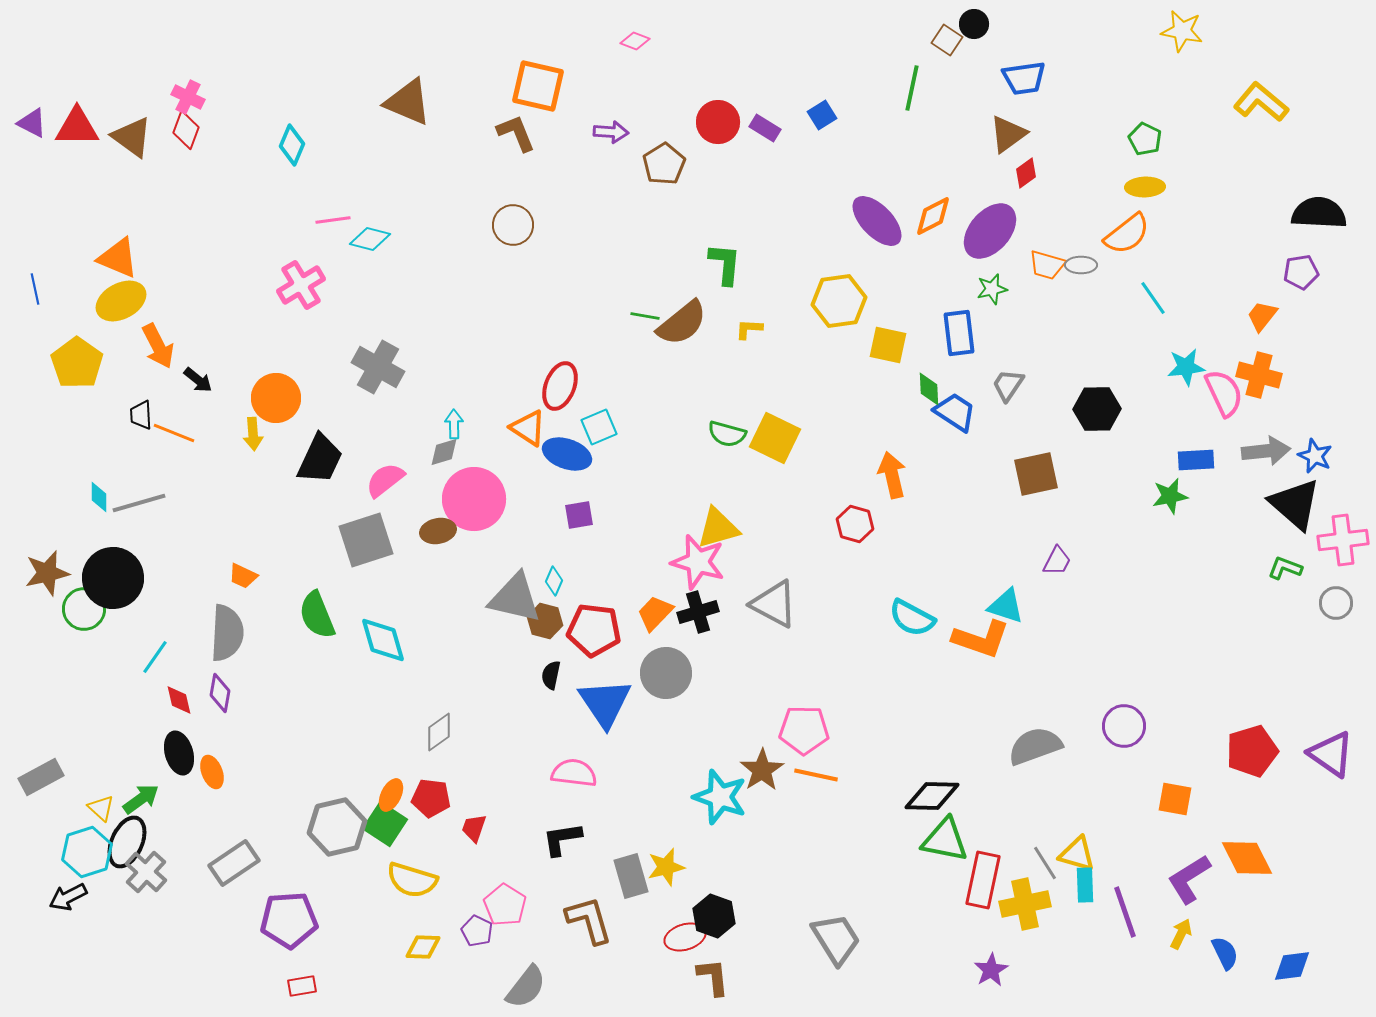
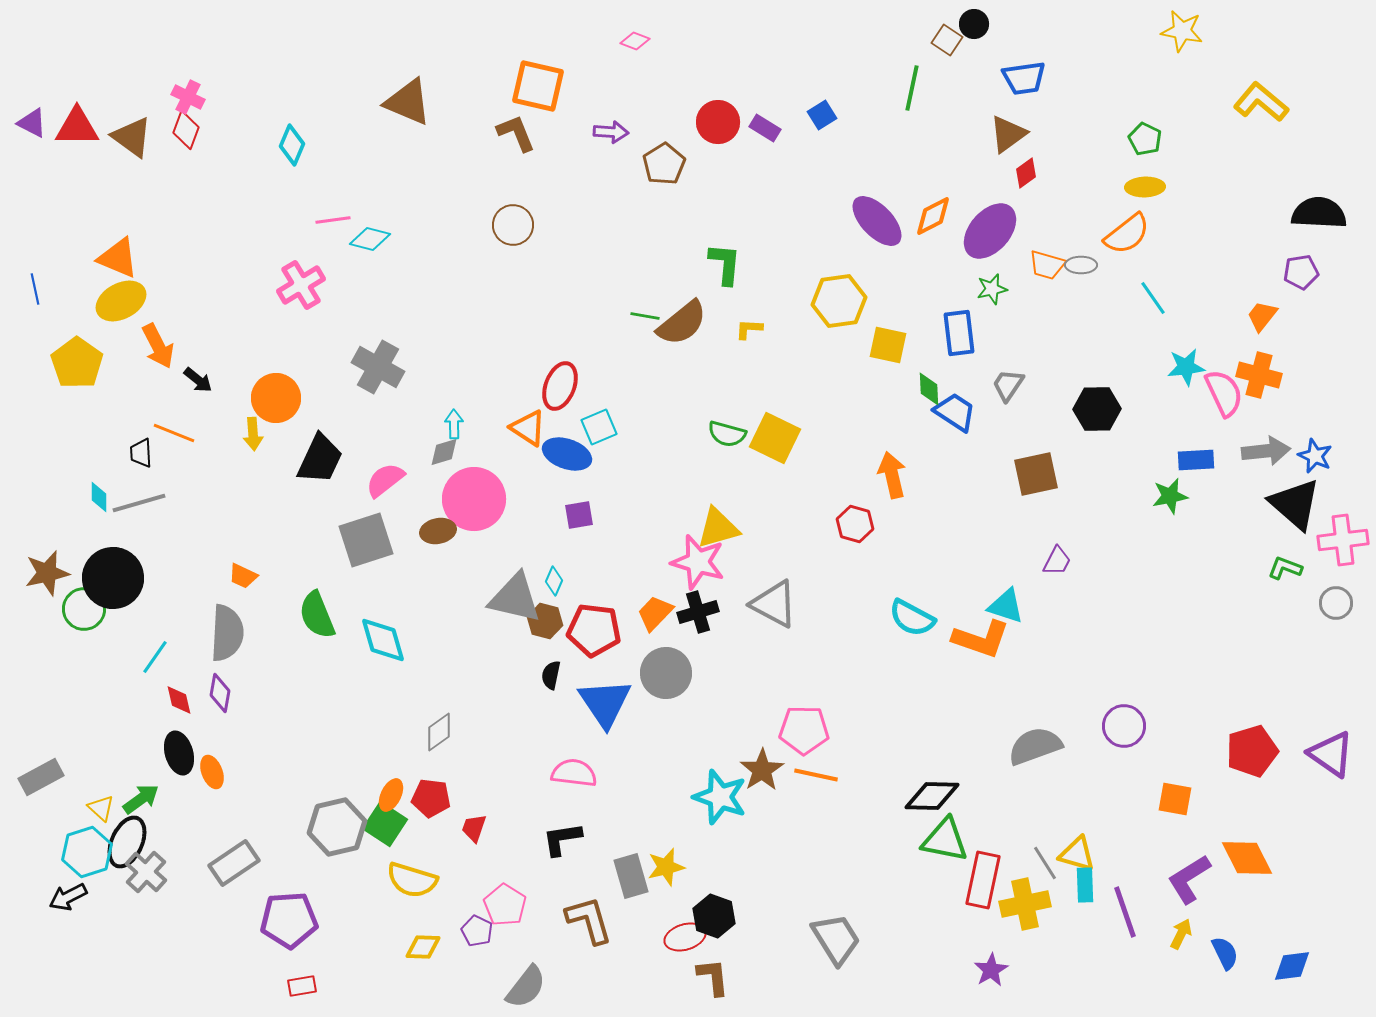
black trapezoid at (141, 415): moved 38 px down
